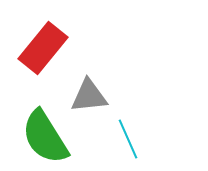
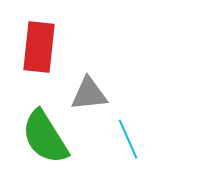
red rectangle: moved 4 px left, 1 px up; rotated 33 degrees counterclockwise
gray triangle: moved 2 px up
